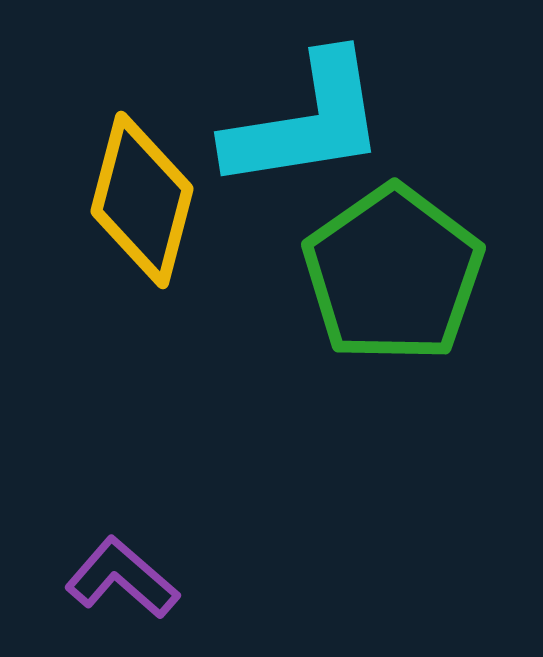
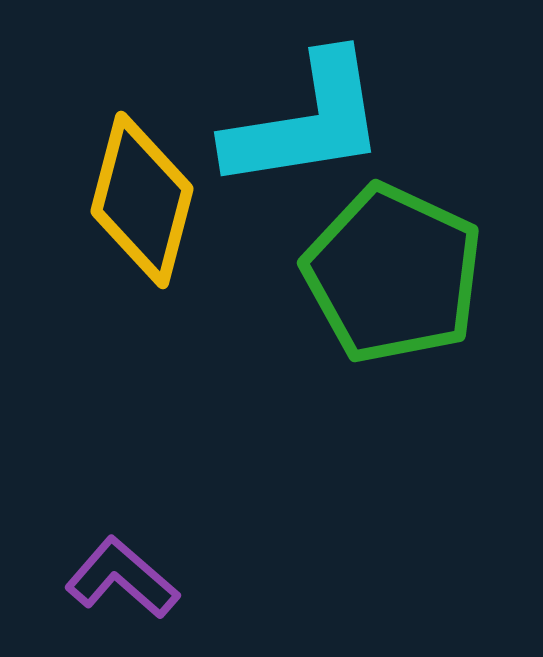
green pentagon: rotated 12 degrees counterclockwise
